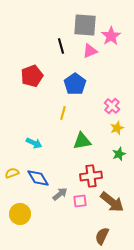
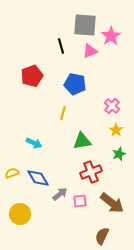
blue pentagon: rotated 25 degrees counterclockwise
yellow star: moved 1 px left, 2 px down; rotated 16 degrees counterclockwise
red cross: moved 4 px up; rotated 15 degrees counterclockwise
brown arrow: moved 1 px down
